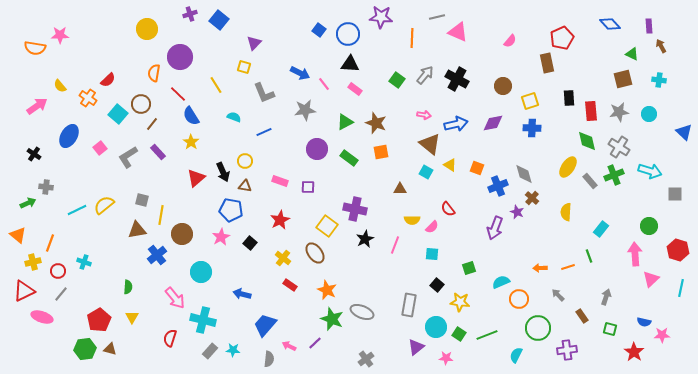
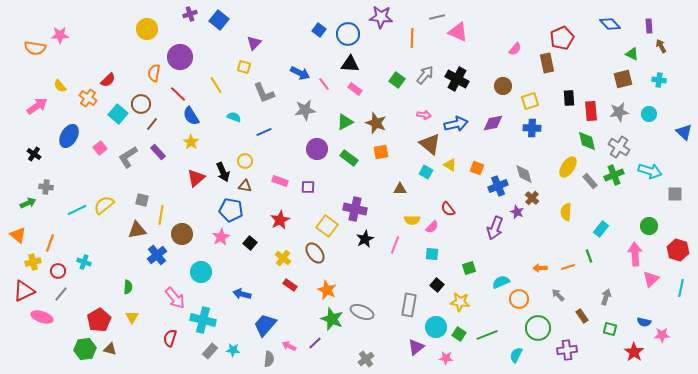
pink semicircle at (510, 41): moved 5 px right, 8 px down
